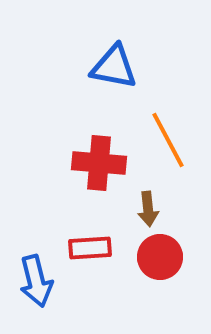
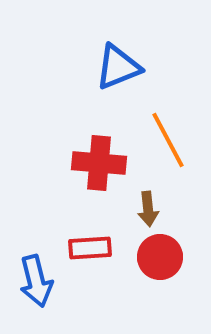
blue triangle: moved 4 px right; rotated 33 degrees counterclockwise
